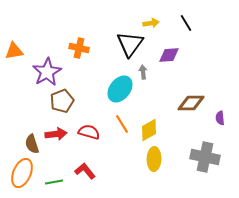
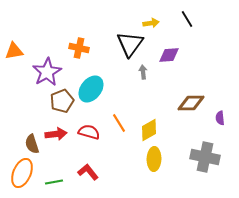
black line: moved 1 px right, 4 px up
cyan ellipse: moved 29 px left
orange line: moved 3 px left, 1 px up
red L-shape: moved 3 px right, 1 px down
